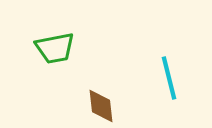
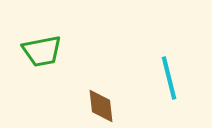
green trapezoid: moved 13 px left, 3 px down
